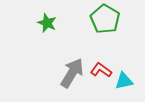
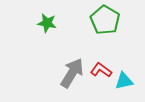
green pentagon: moved 1 px down
green star: rotated 12 degrees counterclockwise
